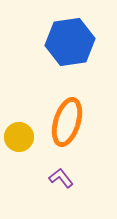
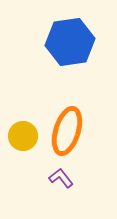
orange ellipse: moved 9 px down
yellow circle: moved 4 px right, 1 px up
